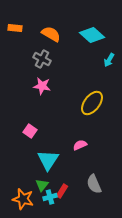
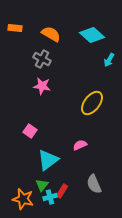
cyan triangle: rotated 20 degrees clockwise
